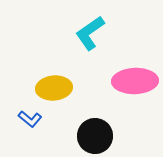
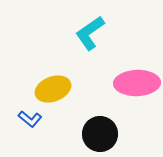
pink ellipse: moved 2 px right, 2 px down
yellow ellipse: moved 1 px left, 1 px down; rotated 16 degrees counterclockwise
black circle: moved 5 px right, 2 px up
